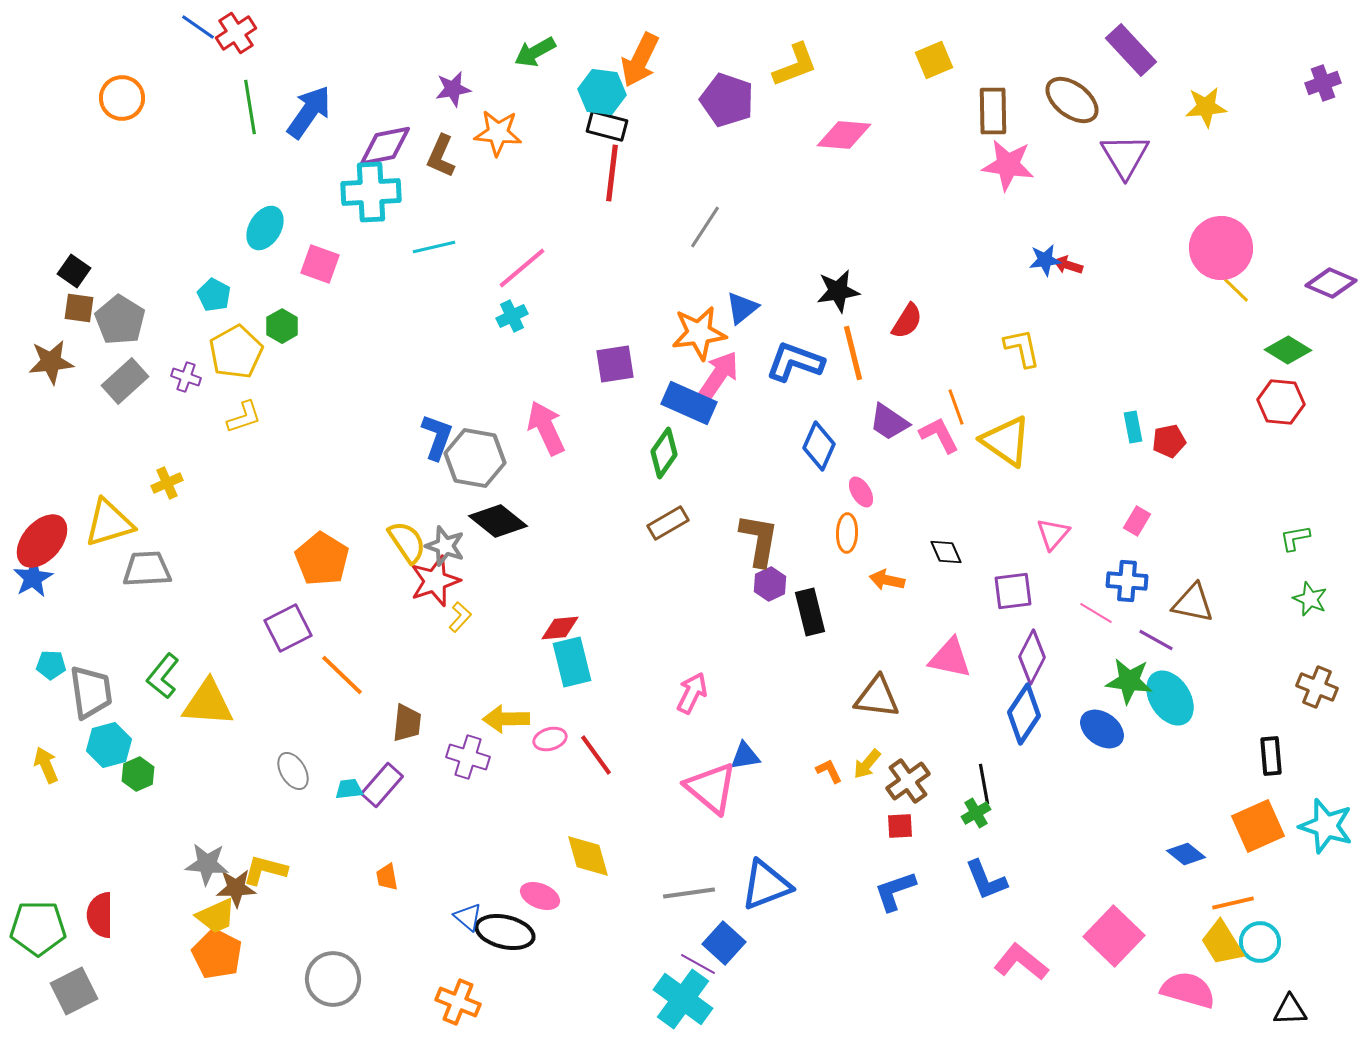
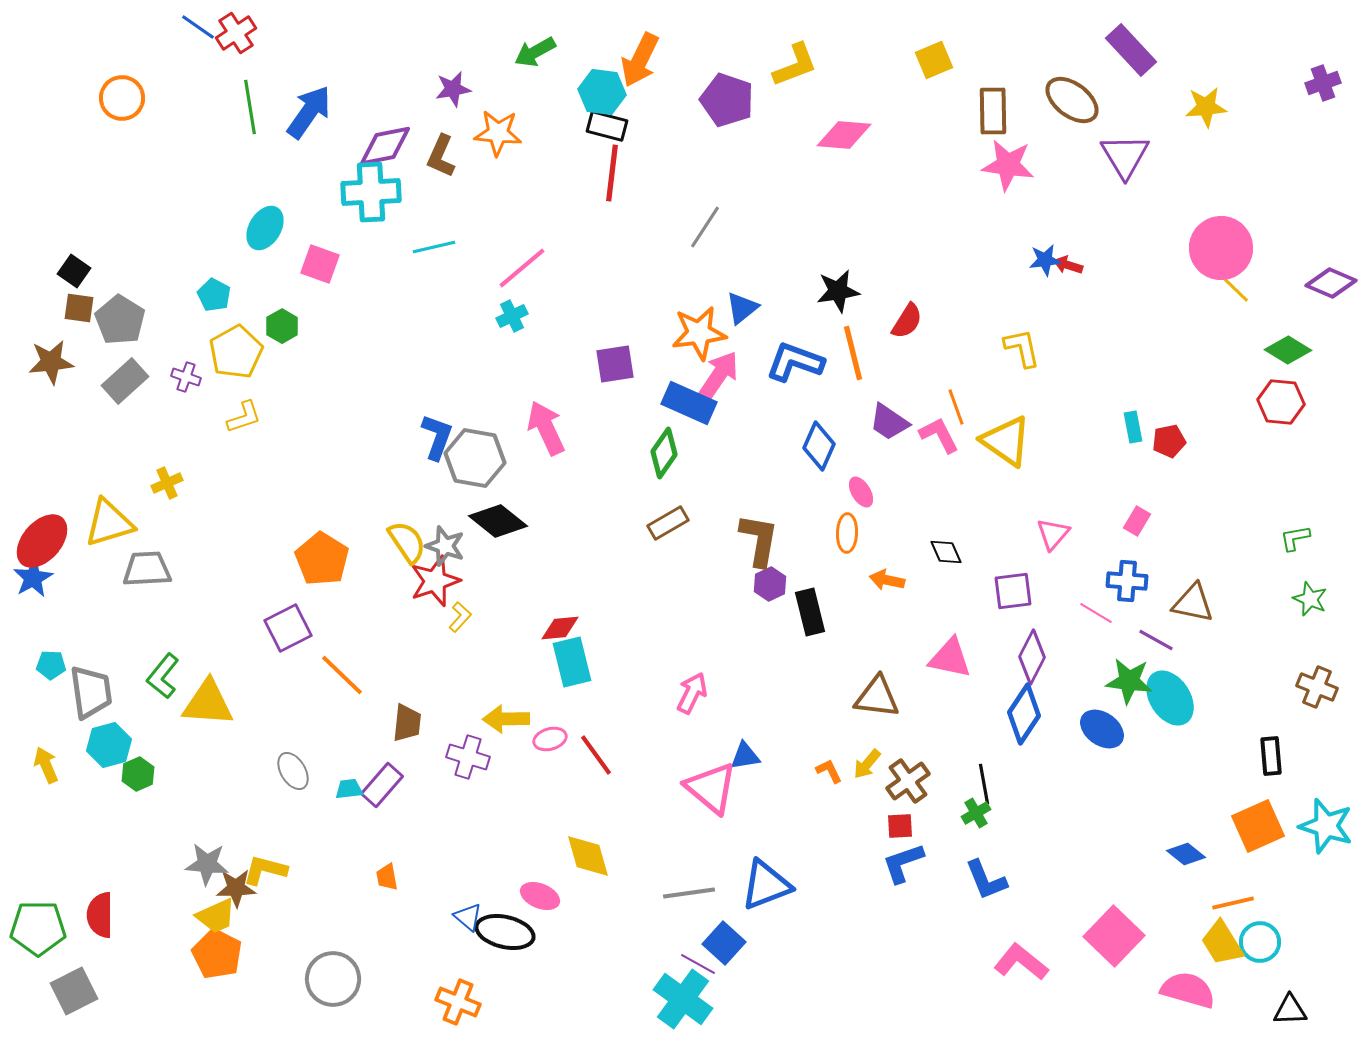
blue L-shape at (895, 891): moved 8 px right, 28 px up
